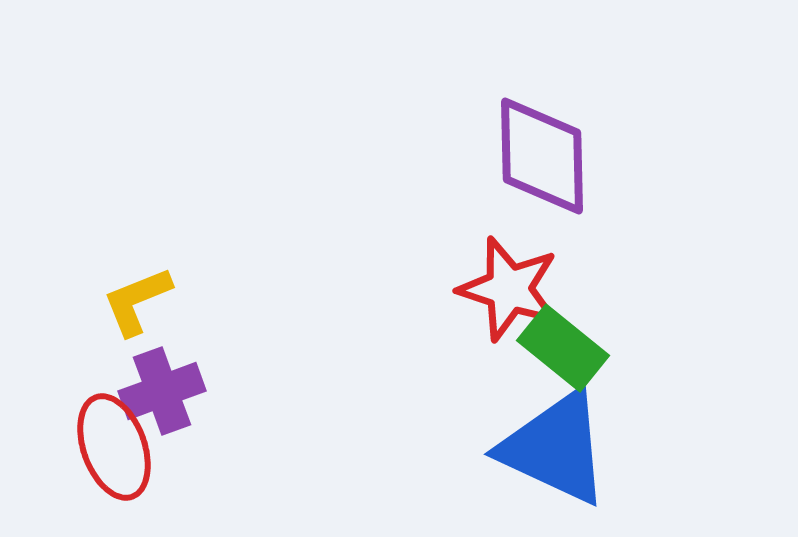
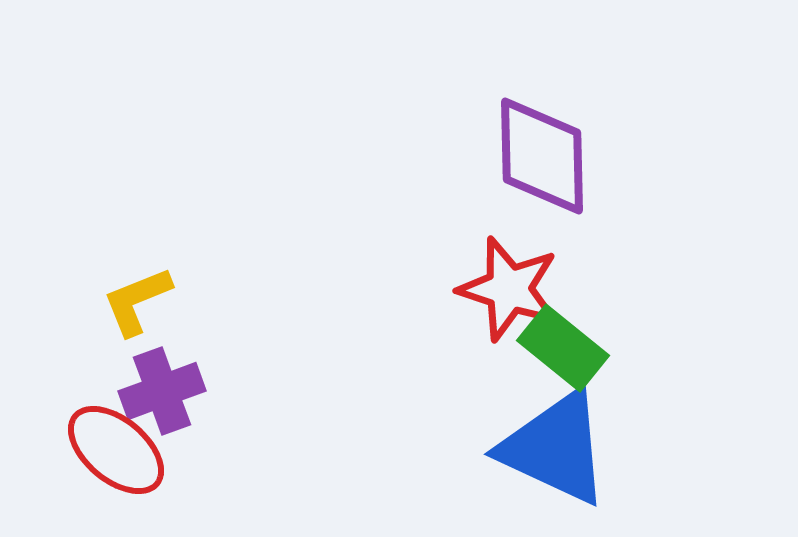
red ellipse: moved 2 px right, 3 px down; rotated 30 degrees counterclockwise
